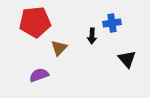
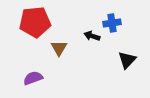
black arrow: rotated 105 degrees clockwise
brown triangle: rotated 12 degrees counterclockwise
black triangle: moved 1 px down; rotated 24 degrees clockwise
purple semicircle: moved 6 px left, 3 px down
